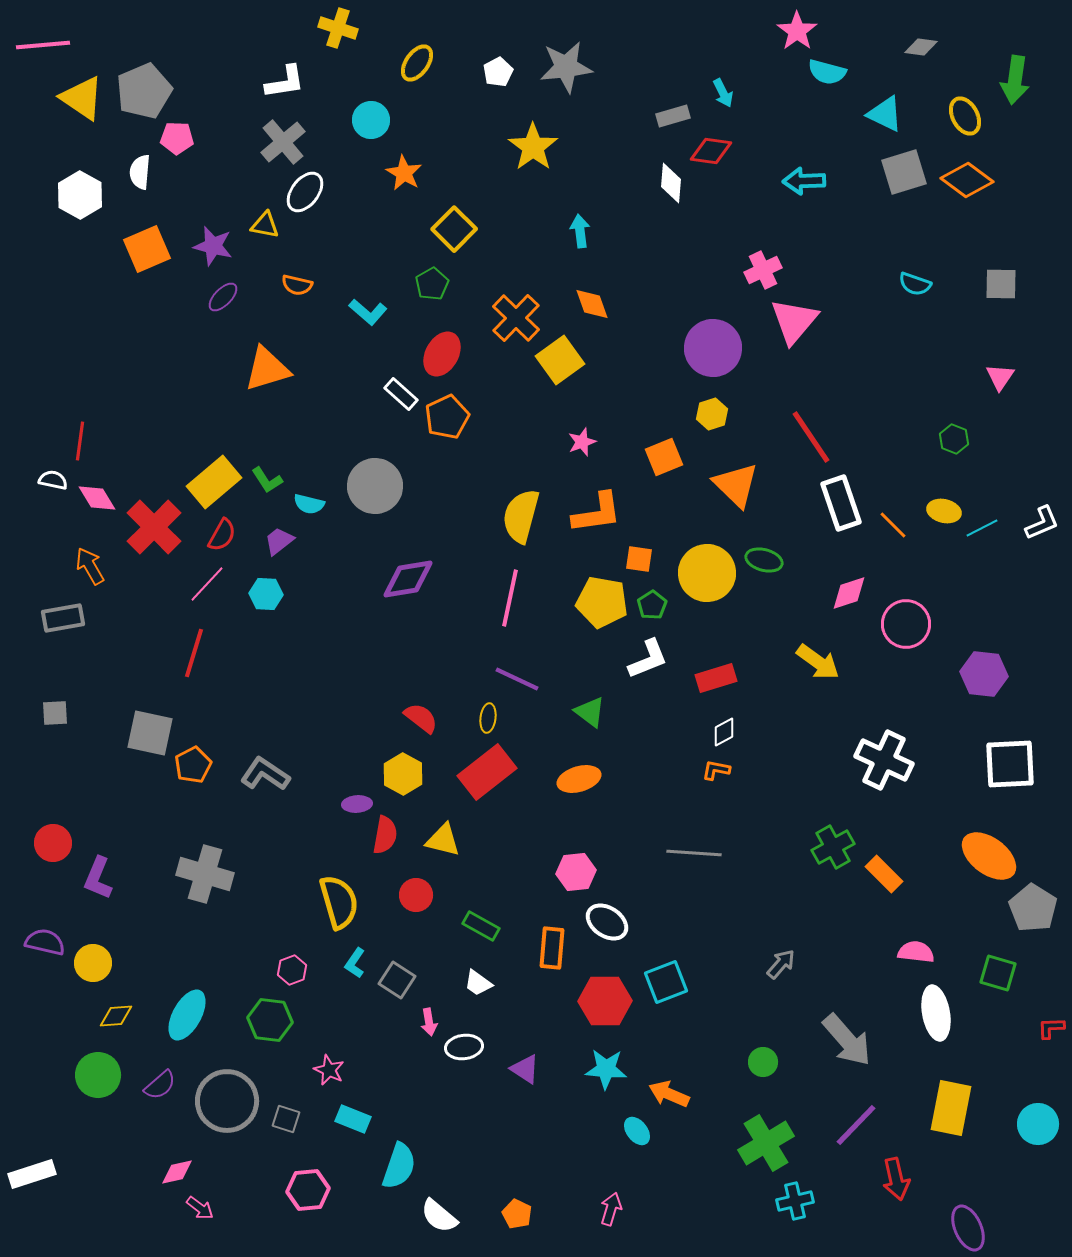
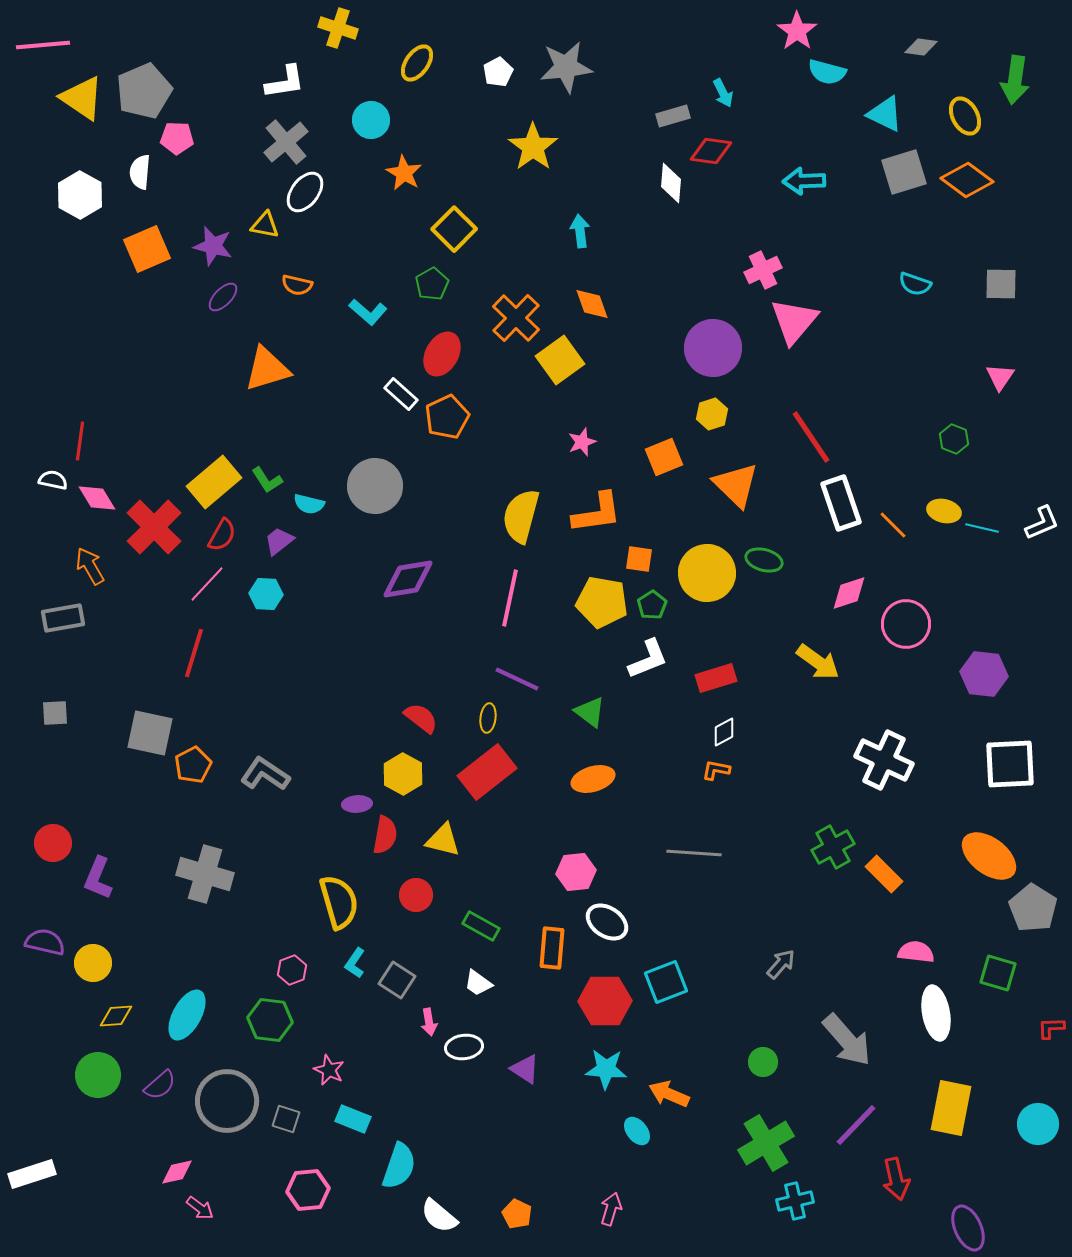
gray cross at (283, 142): moved 3 px right
cyan line at (982, 528): rotated 40 degrees clockwise
orange ellipse at (579, 779): moved 14 px right
